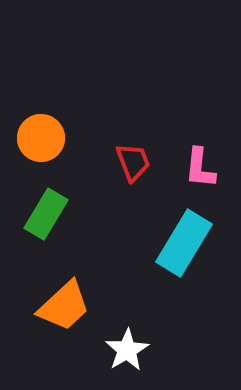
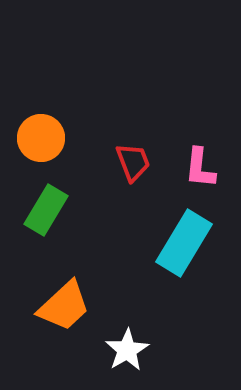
green rectangle: moved 4 px up
